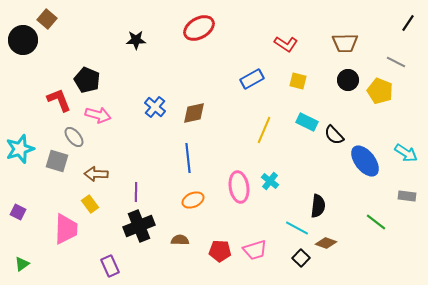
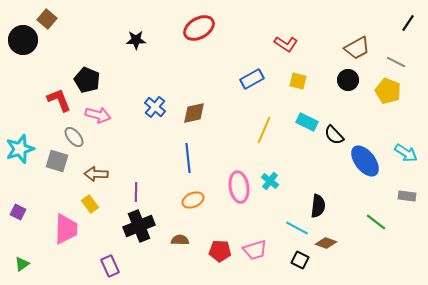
brown trapezoid at (345, 43): moved 12 px right, 5 px down; rotated 28 degrees counterclockwise
yellow pentagon at (380, 91): moved 8 px right
black square at (301, 258): moved 1 px left, 2 px down; rotated 18 degrees counterclockwise
